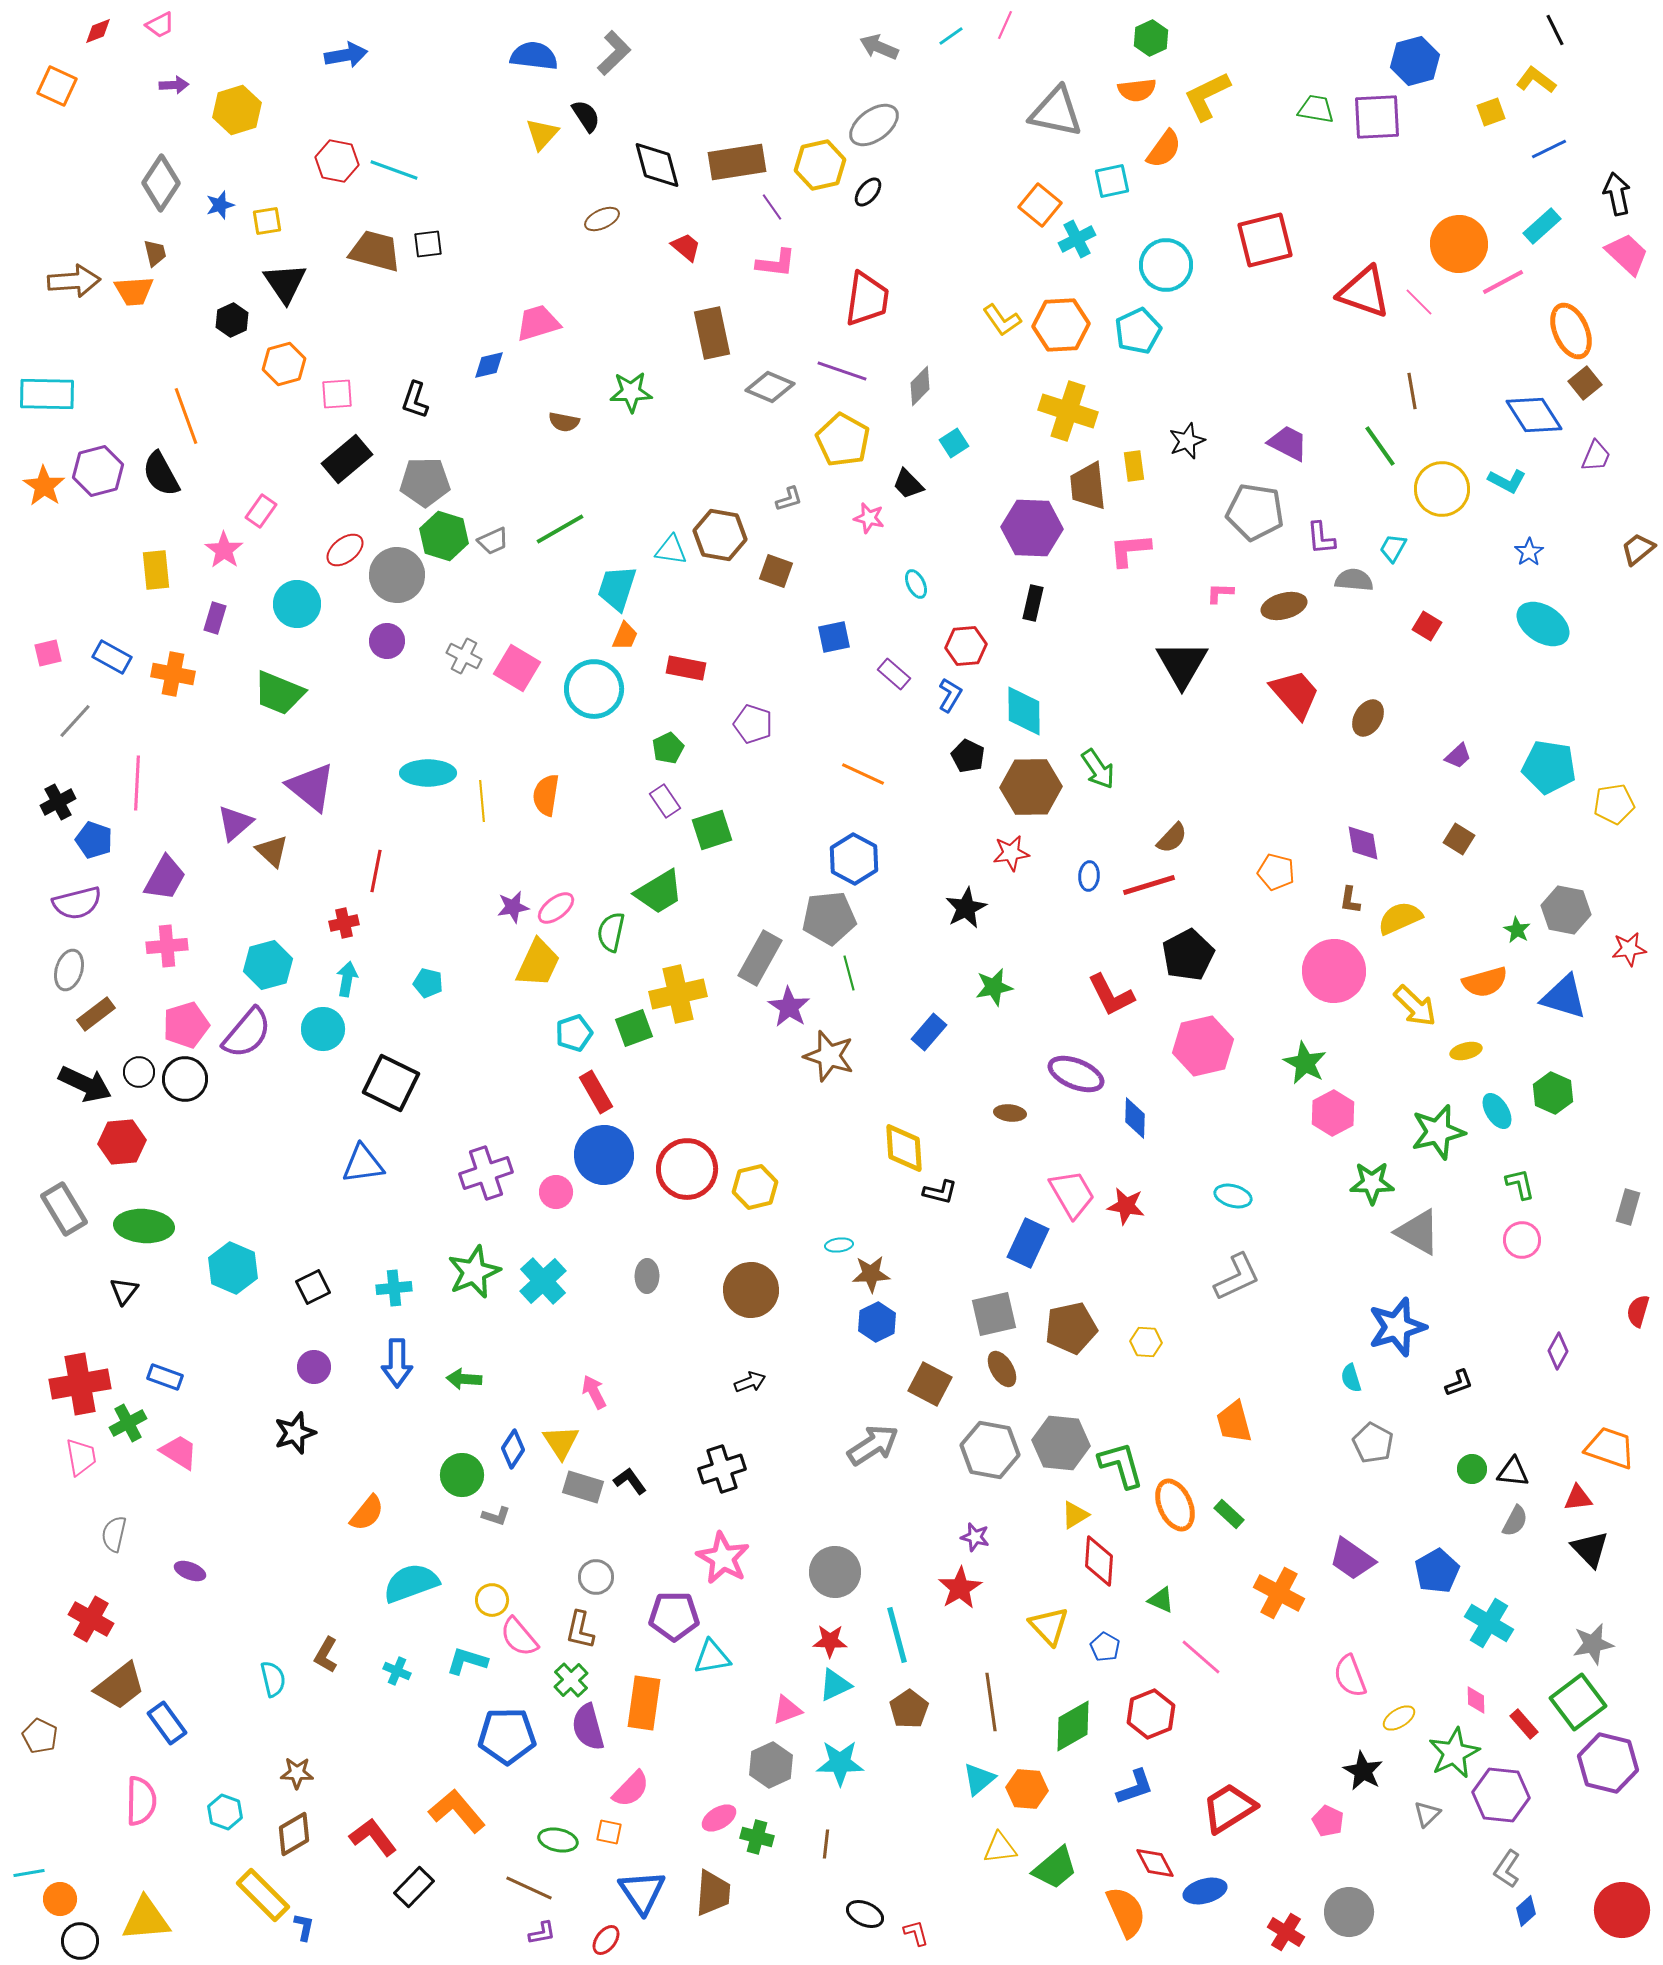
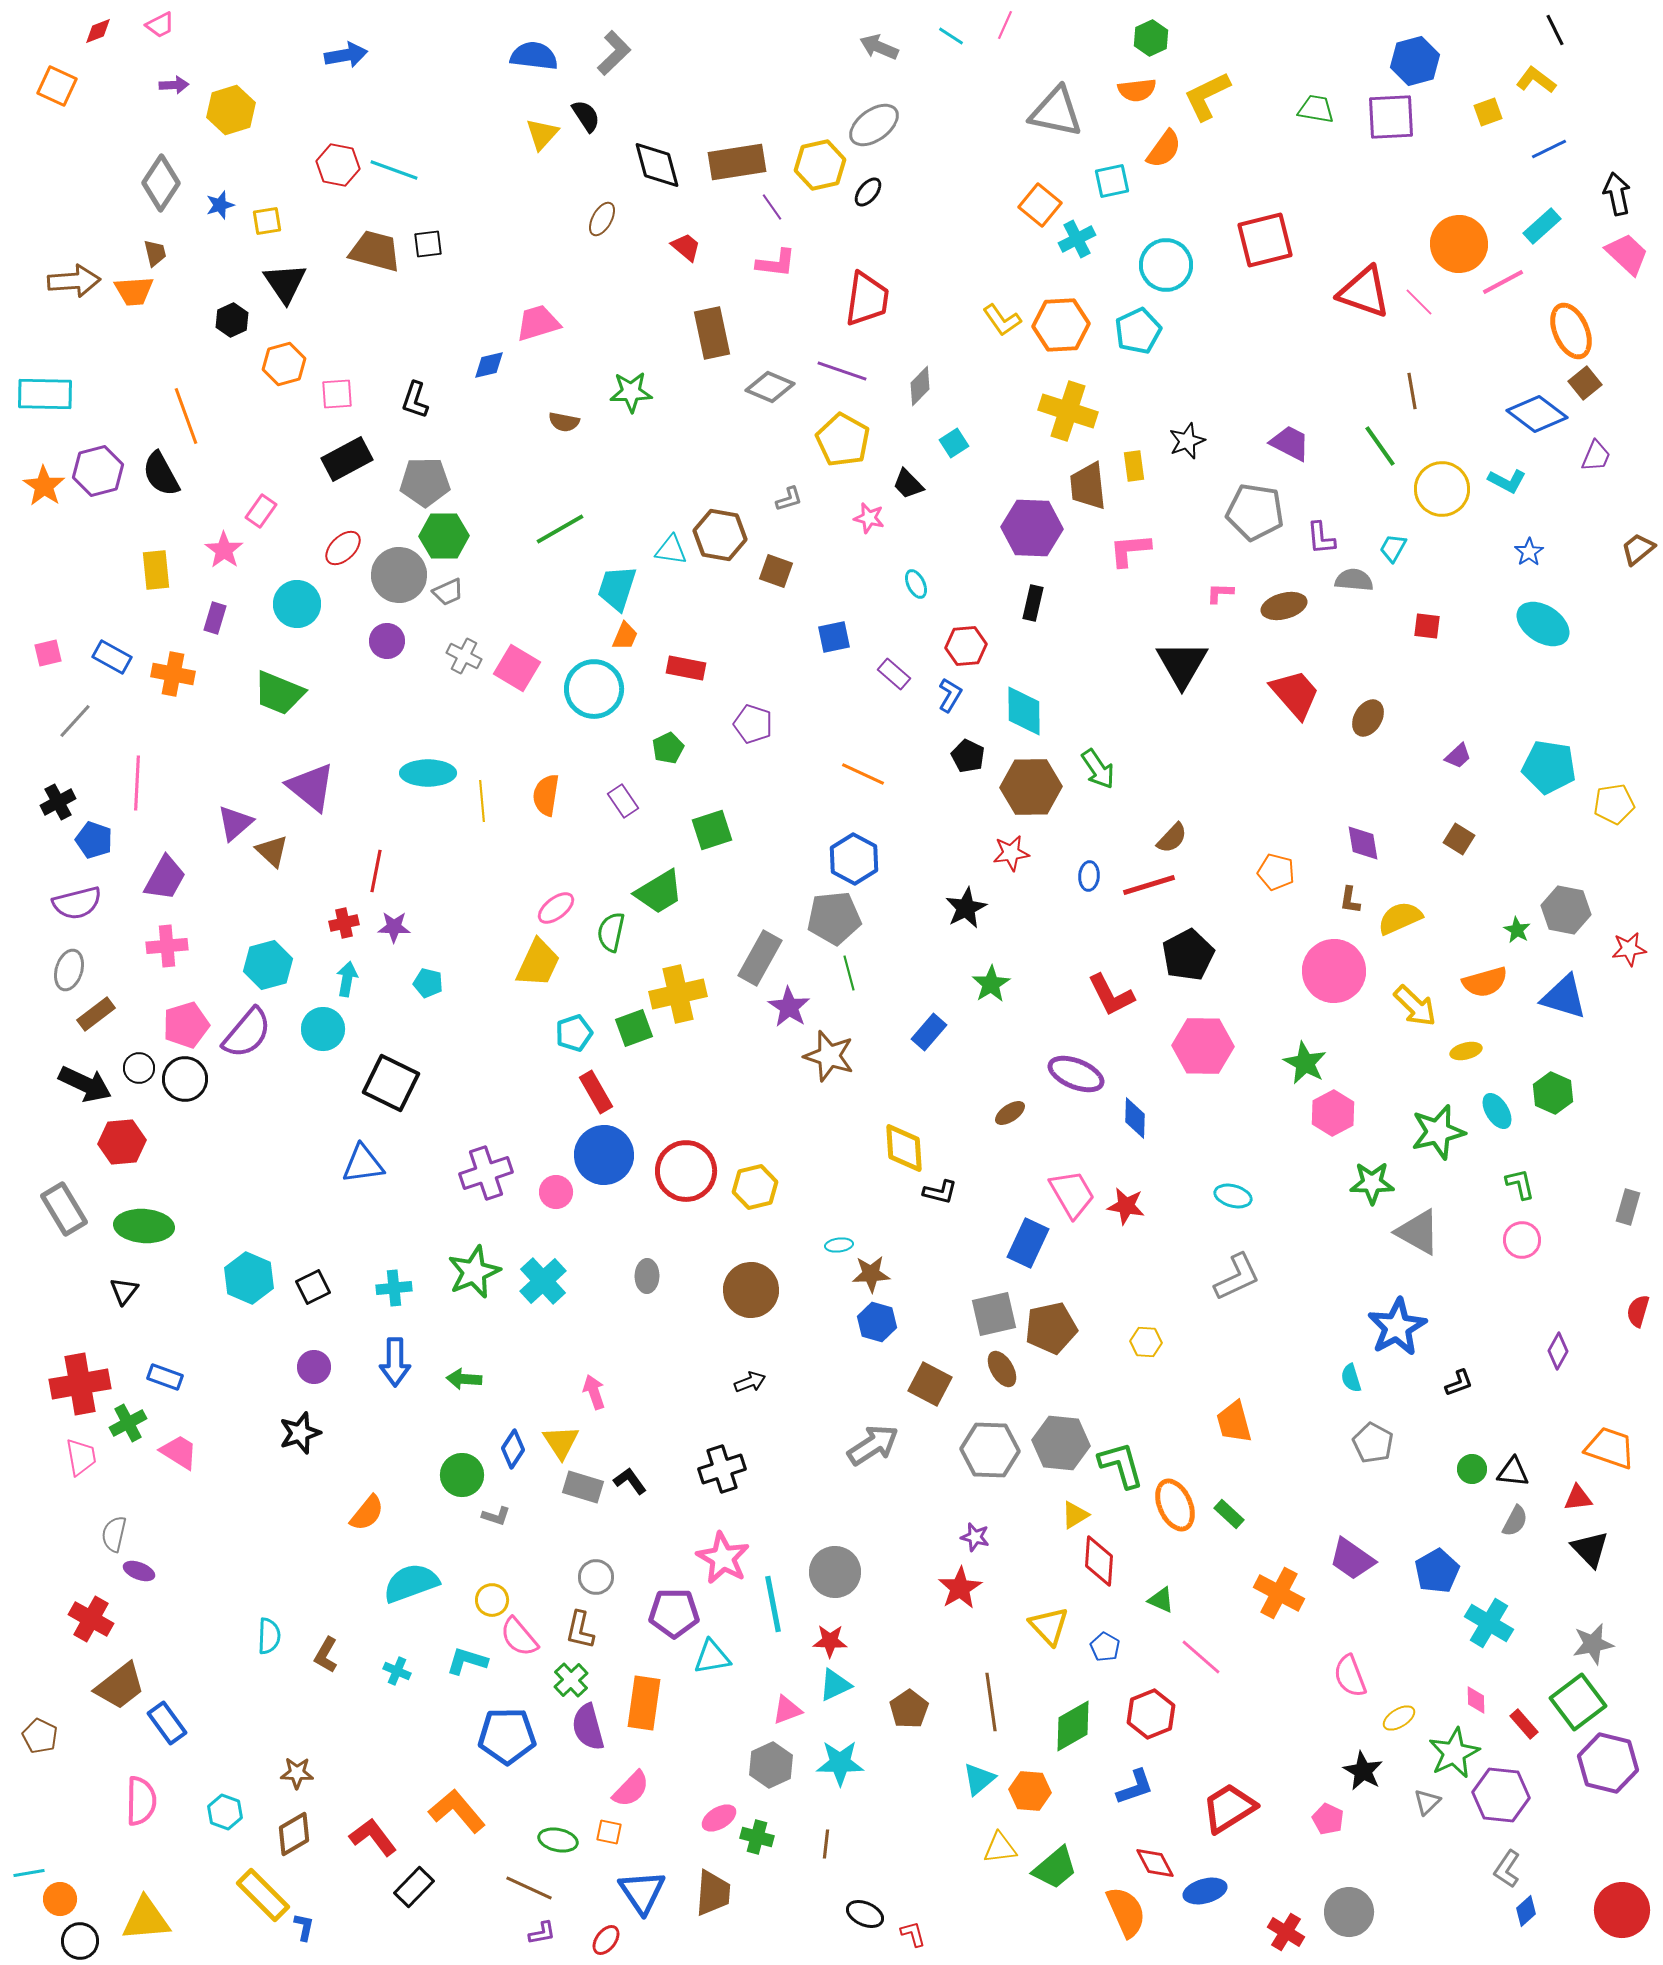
cyan line at (951, 36): rotated 68 degrees clockwise
yellow hexagon at (237, 110): moved 6 px left
yellow square at (1491, 112): moved 3 px left
purple square at (1377, 117): moved 14 px right
red hexagon at (337, 161): moved 1 px right, 4 px down
brown ellipse at (602, 219): rotated 36 degrees counterclockwise
cyan rectangle at (47, 394): moved 2 px left
blue diamond at (1534, 415): moved 3 px right, 1 px up; rotated 20 degrees counterclockwise
purple trapezoid at (1288, 443): moved 2 px right
black rectangle at (347, 459): rotated 12 degrees clockwise
green hexagon at (444, 536): rotated 18 degrees counterclockwise
gray trapezoid at (493, 541): moved 45 px left, 51 px down
red ellipse at (345, 550): moved 2 px left, 2 px up; rotated 6 degrees counterclockwise
gray circle at (397, 575): moved 2 px right
red square at (1427, 626): rotated 24 degrees counterclockwise
purple rectangle at (665, 801): moved 42 px left
purple star at (513, 907): moved 119 px left, 20 px down; rotated 12 degrees clockwise
gray pentagon at (829, 918): moved 5 px right
green star at (994, 987): moved 3 px left, 3 px up; rotated 21 degrees counterclockwise
pink hexagon at (1203, 1046): rotated 14 degrees clockwise
black circle at (139, 1072): moved 4 px up
brown ellipse at (1010, 1113): rotated 40 degrees counterclockwise
red circle at (687, 1169): moved 1 px left, 2 px down
cyan hexagon at (233, 1268): moved 16 px right, 10 px down
blue hexagon at (877, 1322): rotated 18 degrees counterclockwise
blue star at (1397, 1327): rotated 12 degrees counterclockwise
brown pentagon at (1071, 1328): moved 20 px left
blue arrow at (397, 1363): moved 2 px left, 1 px up
pink arrow at (594, 1392): rotated 8 degrees clockwise
black star at (295, 1433): moved 5 px right
gray hexagon at (990, 1450): rotated 8 degrees counterclockwise
purple ellipse at (190, 1571): moved 51 px left
purple pentagon at (674, 1616): moved 3 px up
cyan line at (897, 1635): moved 124 px left, 31 px up; rotated 4 degrees clockwise
cyan semicircle at (273, 1679): moved 4 px left, 43 px up; rotated 15 degrees clockwise
orange hexagon at (1027, 1789): moved 3 px right, 2 px down
gray triangle at (1427, 1814): moved 12 px up
pink pentagon at (1328, 1821): moved 2 px up
red L-shape at (916, 1933): moved 3 px left, 1 px down
